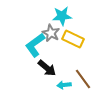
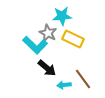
gray star: moved 3 px left
cyan L-shape: rotated 100 degrees counterclockwise
